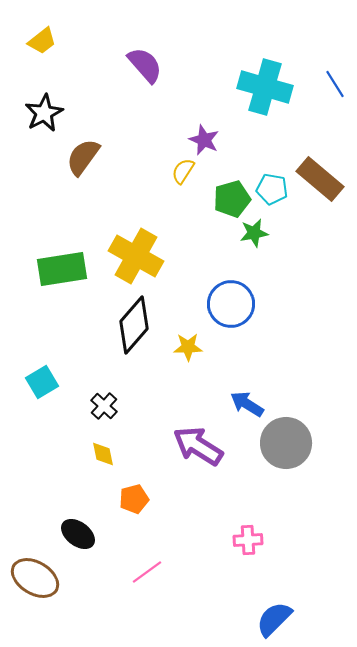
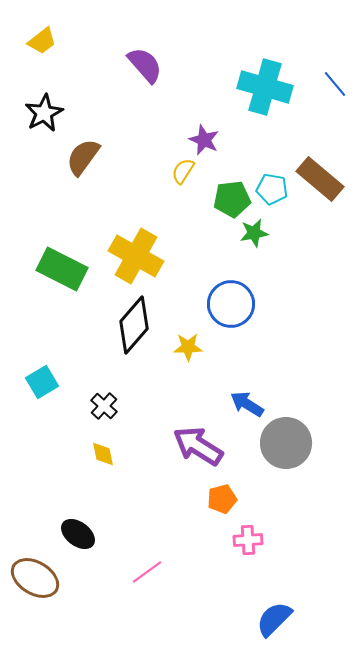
blue line: rotated 8 degrees counterclockwise
green pentagon: rotated 9 degrees clockwise
green rectangle: rotated 36 degrees clockwise
orange pentagon: moved 88 px right
